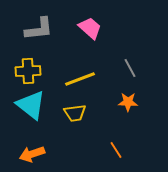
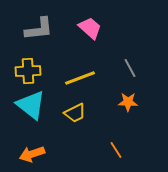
yellow line: moved 1 px up
yellow trapezoid: rotated 20 degrees counterclockwise
